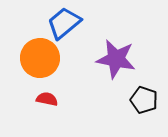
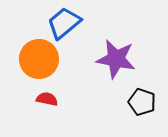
orange circle: moved 1 px left, 1 px down
black pentagon: moved 2 px left, 2 px down
